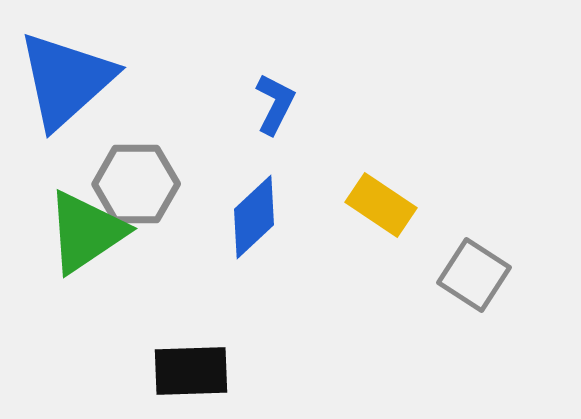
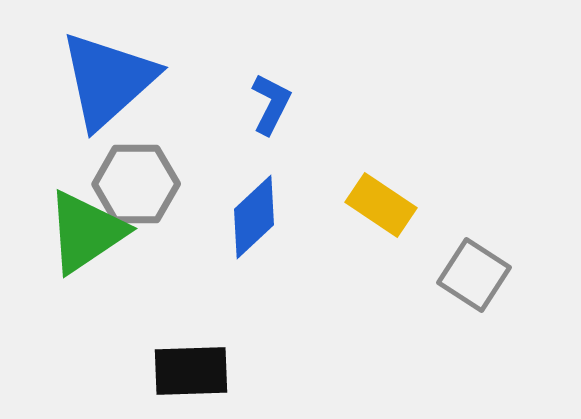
blue triangle: moved 42 px right
blue L-shape: moved 4 px left
